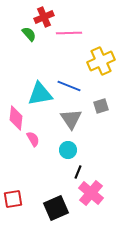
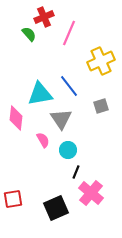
pink line: rotated 65 degrees counterclockwise
blue line: rotated 30 degrees clockwise
gray triangle: moved 10 px left
pink semicircle: moved 10 px right, 1 px down
black line: moved 2 px left
